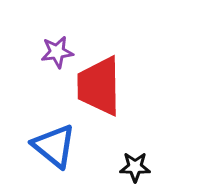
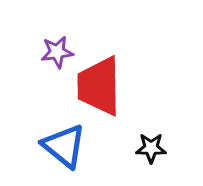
blue triangle: moved 10 px right
black star: moved 16 px right, 19 px up
